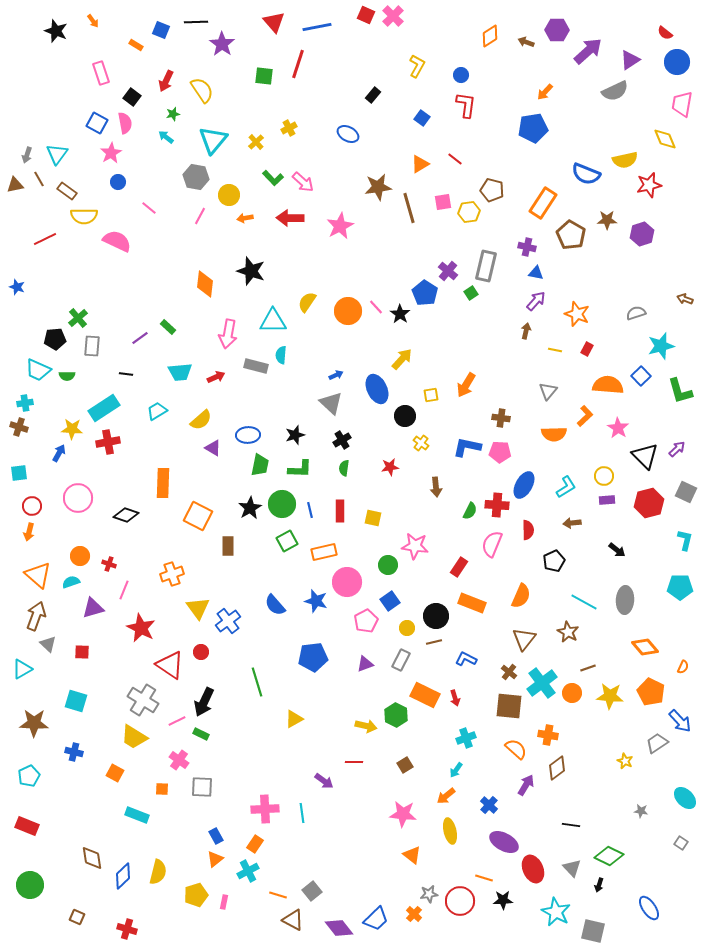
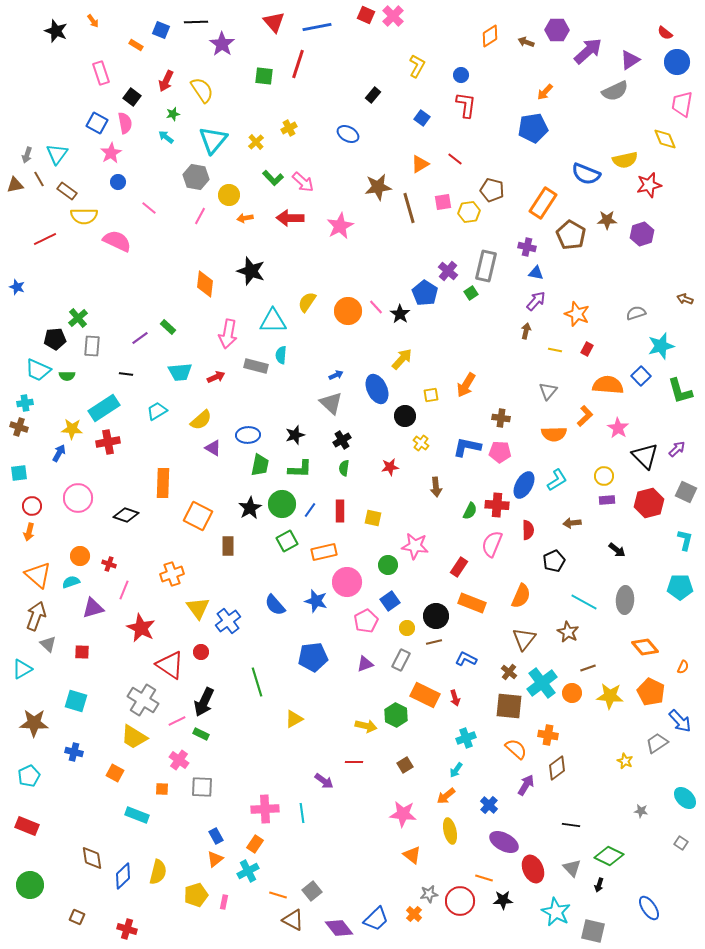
cyan L-shape at (566, 487): moved 9 px left, 7 px up
blue line at (310, 510): rotated 49 degrees clockwise
